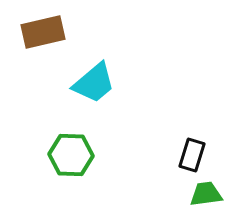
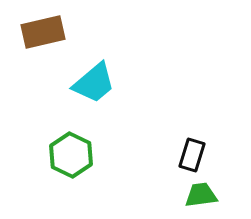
green hexagon: rotated 24 degrees clockwise
green trapezoid: moved 5 px left, 1 px down
